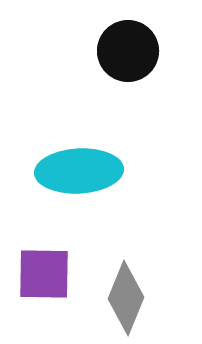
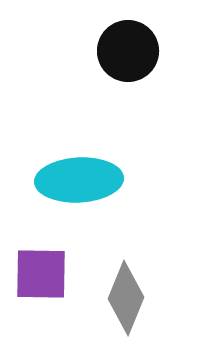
cyan ellipse: moved 9 px down
purple square: moved 3 px left
